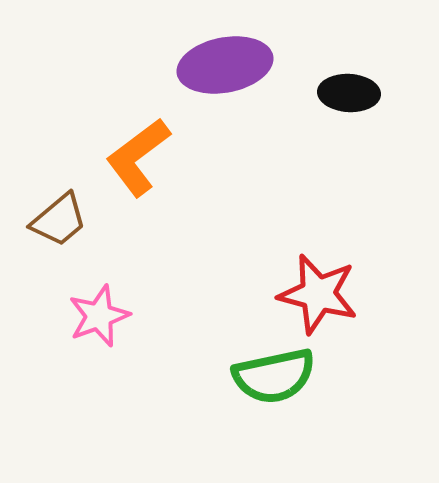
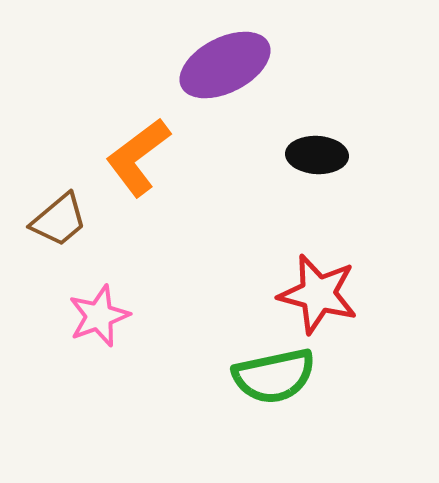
purple ellipse: rotated 16 degrees counterclockwise
black ellipse: moved 32 px left, 62 px down
